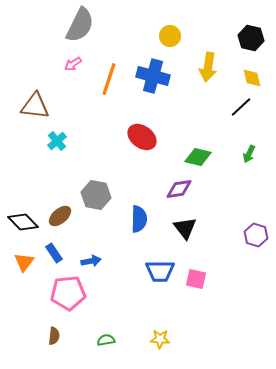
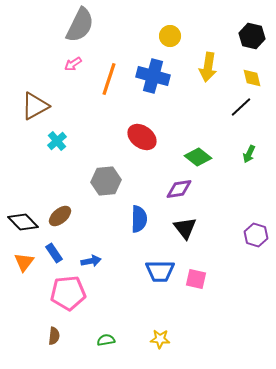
black hexagon: moved 1 px right, 2 px up
brown triangle: rotated 36 degrees counterclockwise
green diamond: rotated 24 degrees clockwise
gray hexagon: moved 10 px right, 14 px up; rotated 16 degrees counterclockwise
